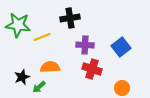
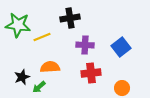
red cross: moved 1 px left, 4 px down; rotated 24 degrees counterclockwise
